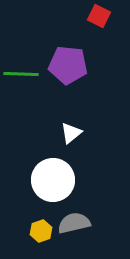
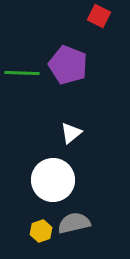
purple pentagon: rotated 15 degrees clockwise
green line: moved 1 px right, 1 px up
